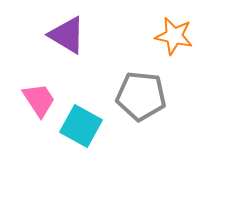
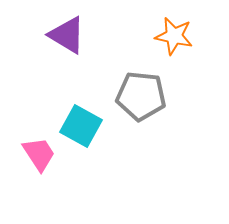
pink trapezoid: moved 54 px down
